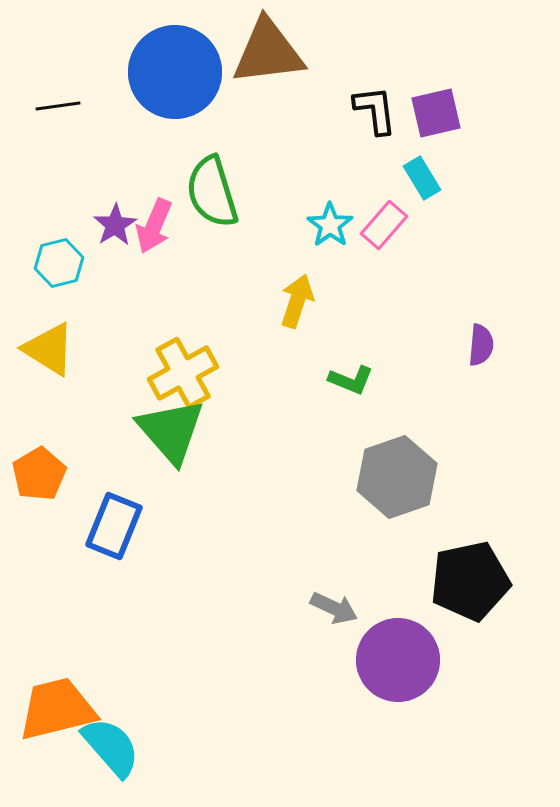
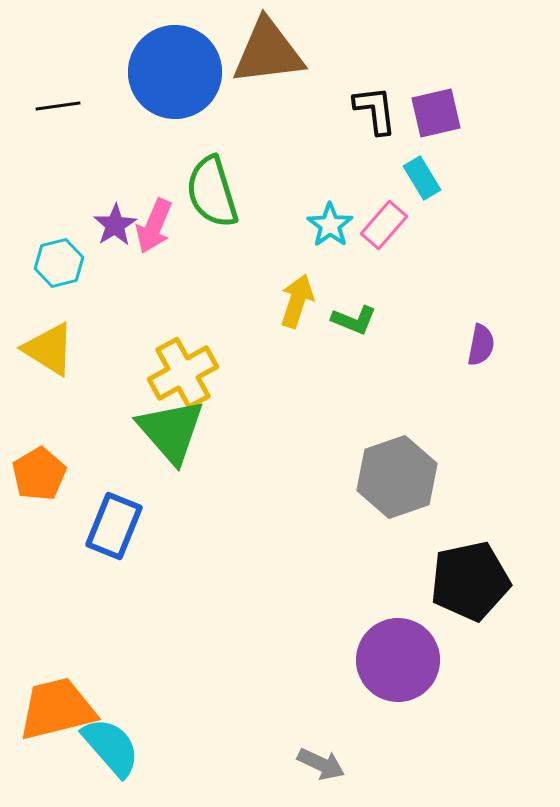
purple semicircle: rotated 6 degrees clockwise
green L-shape: moved 3 px right, 60 px up
gray arrow: moved 13 px left, 156 px down
